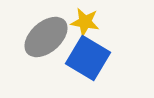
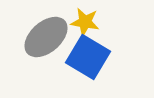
blue square: moved 1 px up
